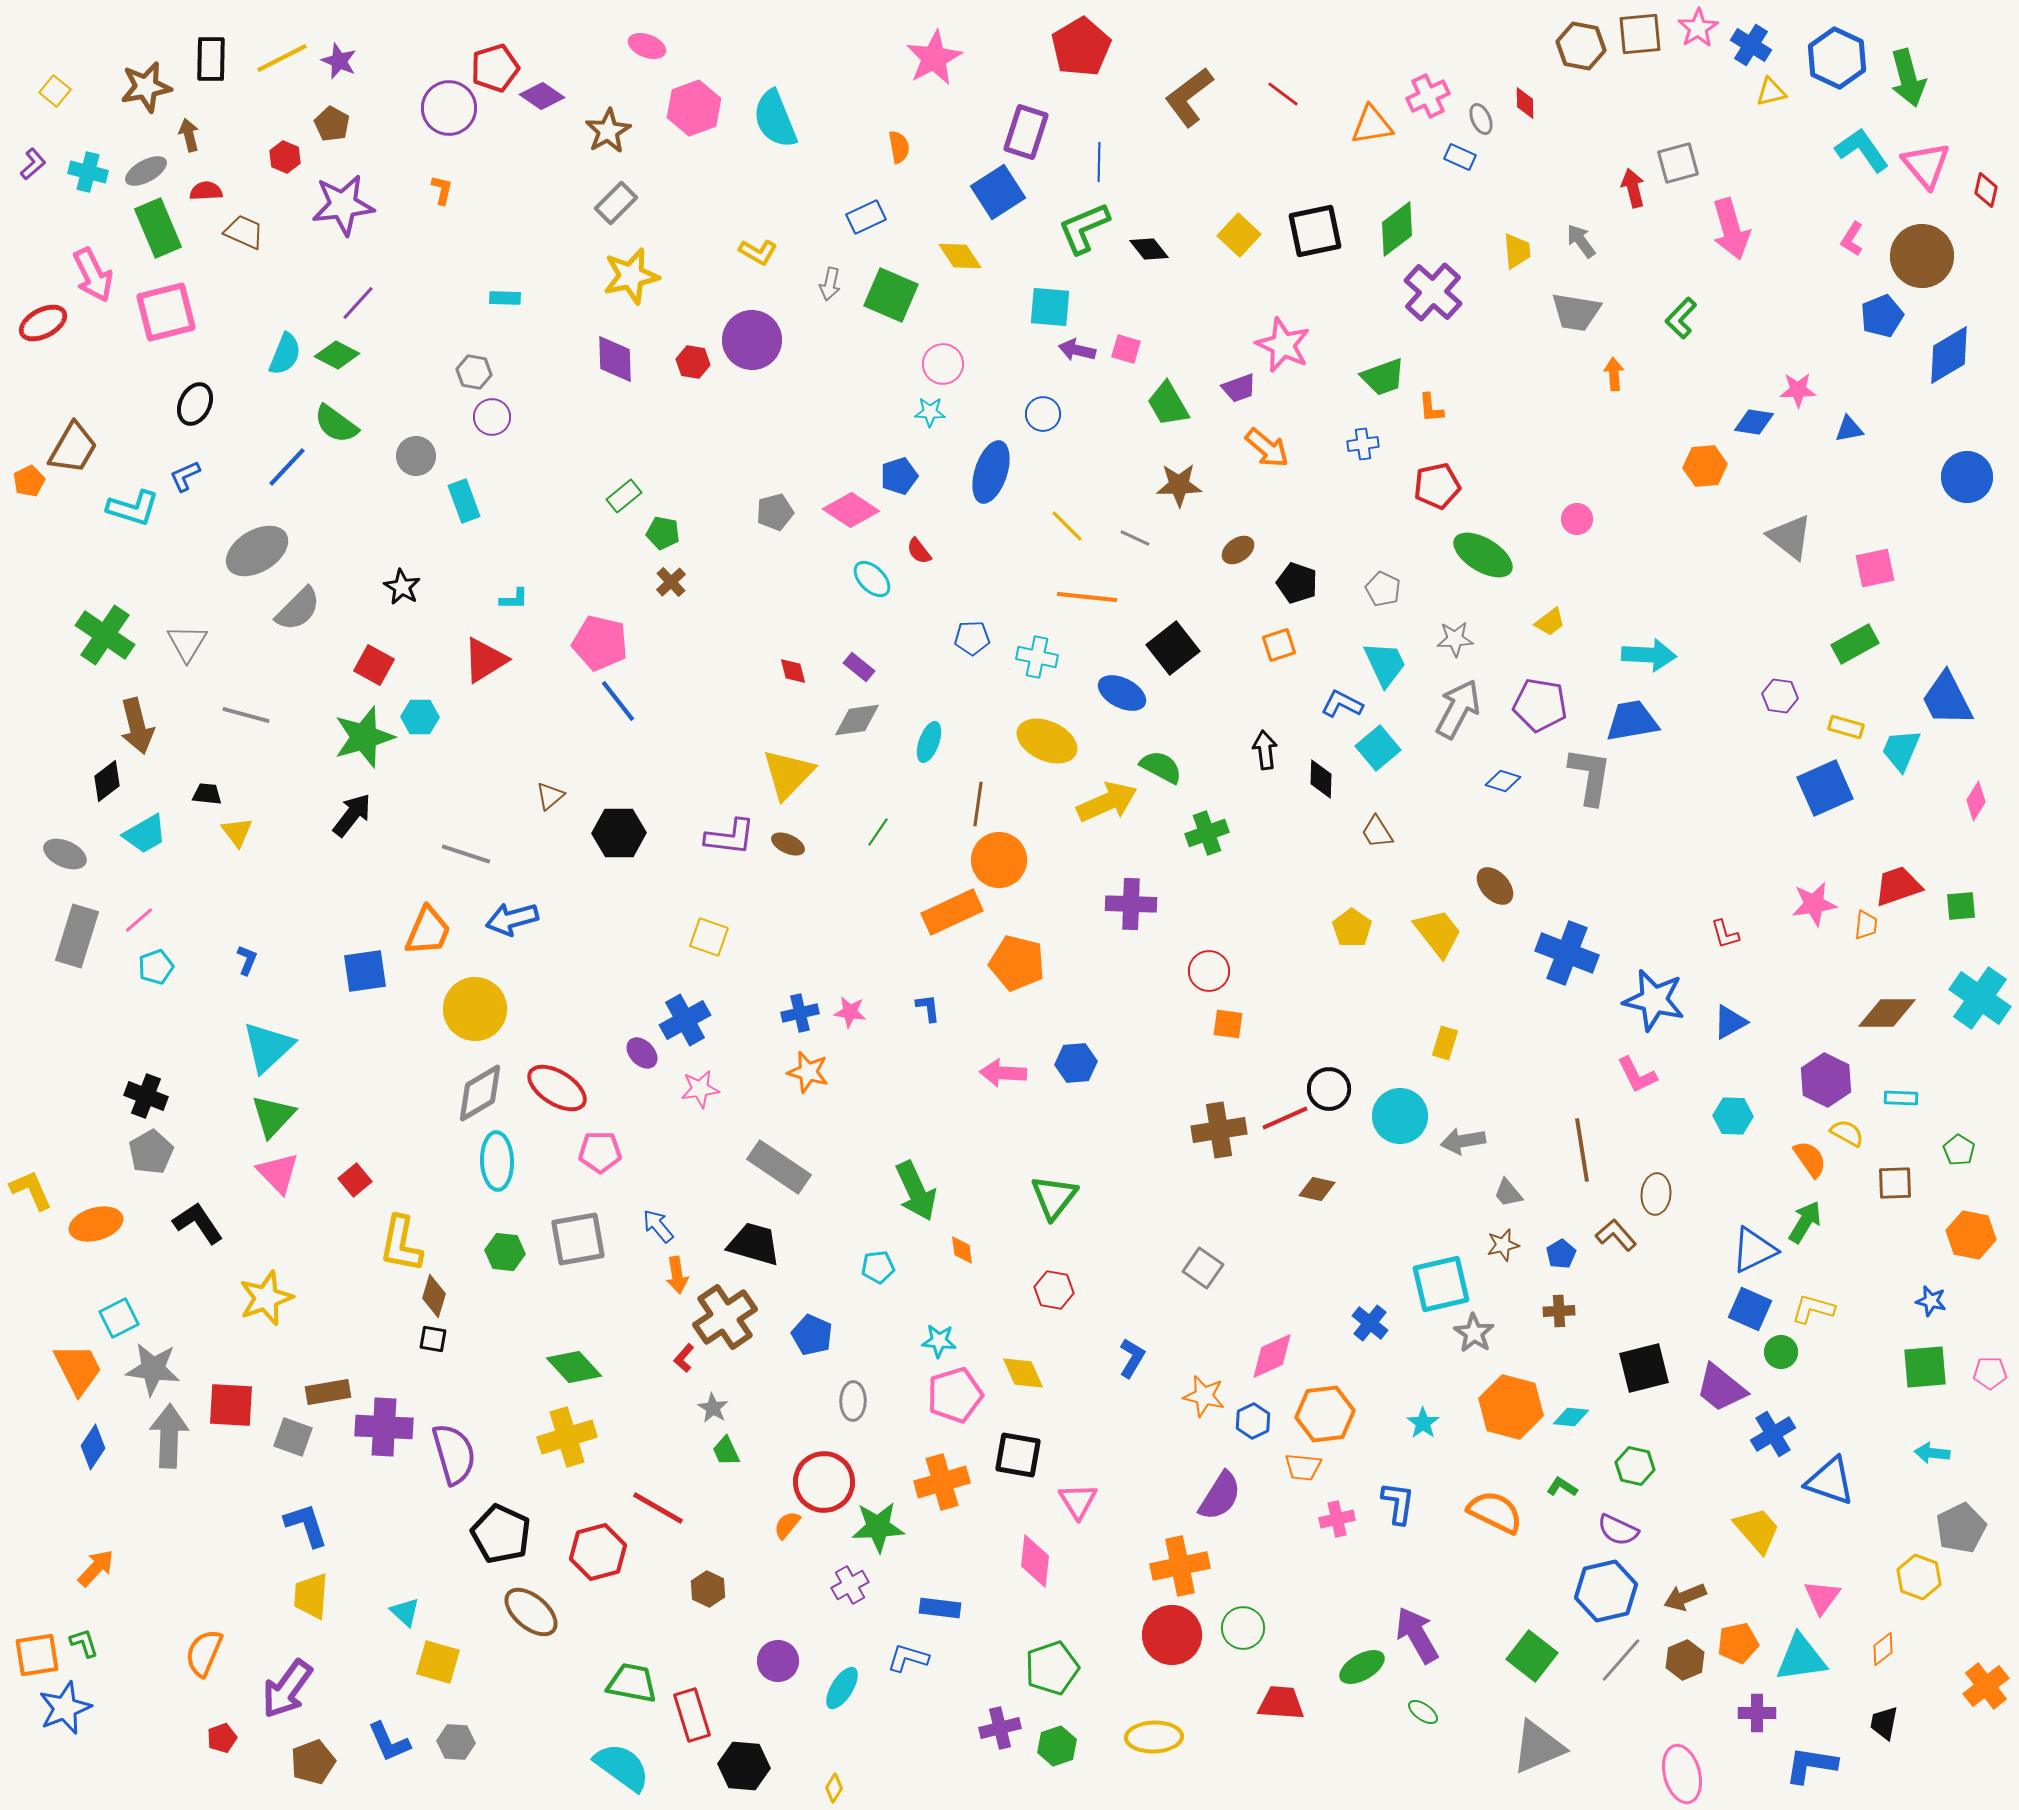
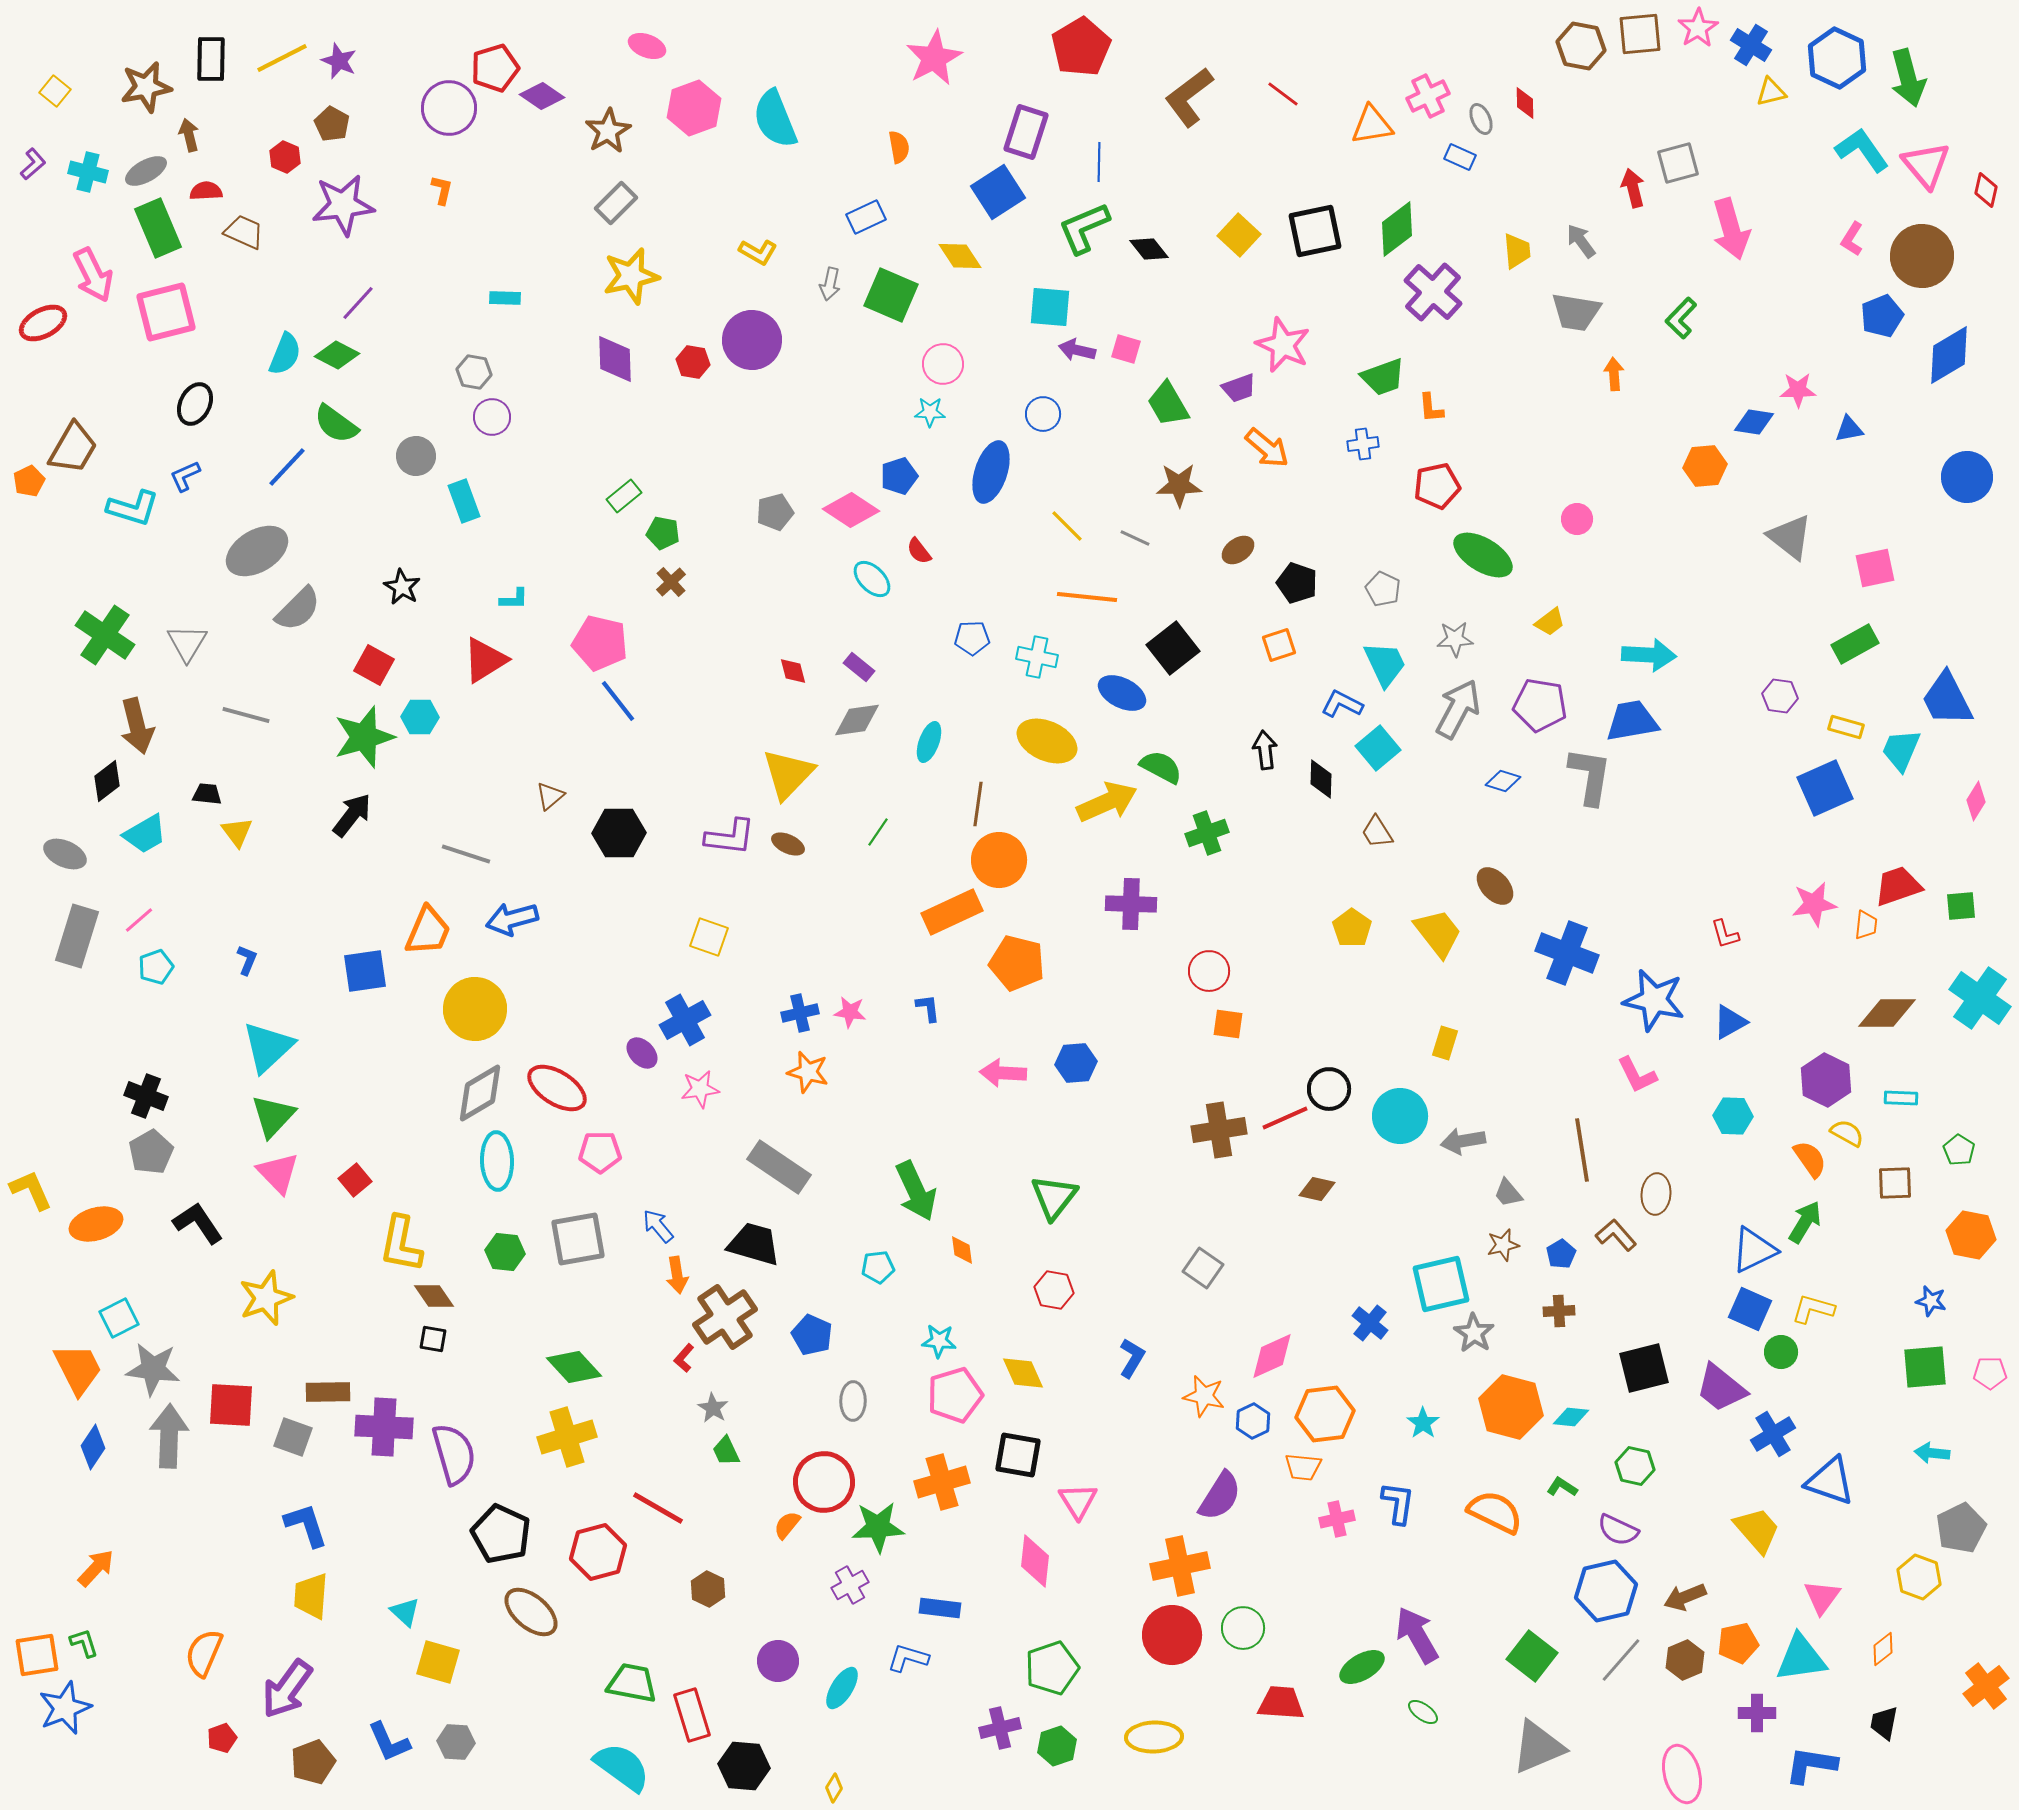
brown diamond at (434, 1296): rotated 51 degrees counterclockwise
brown rectangle at (328, 1392): rotated 9 degrees clockwise
